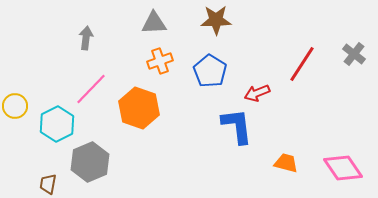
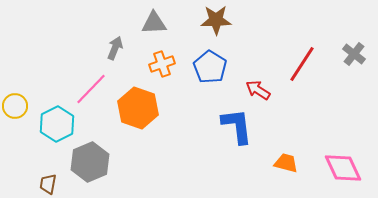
gray arrow: moved 29 px right, 10 px down; rotated 15 degrees clockwise
orange cross: moved 2 px right, 3 px down
blue pentagon: moved 4 px up
red arrow: moved 1 px right, 3 px up; rotated 55 degrees clockwise
orange hexagon: moved 1 px left
pink diamond: rotated 9 degrees clockwise
